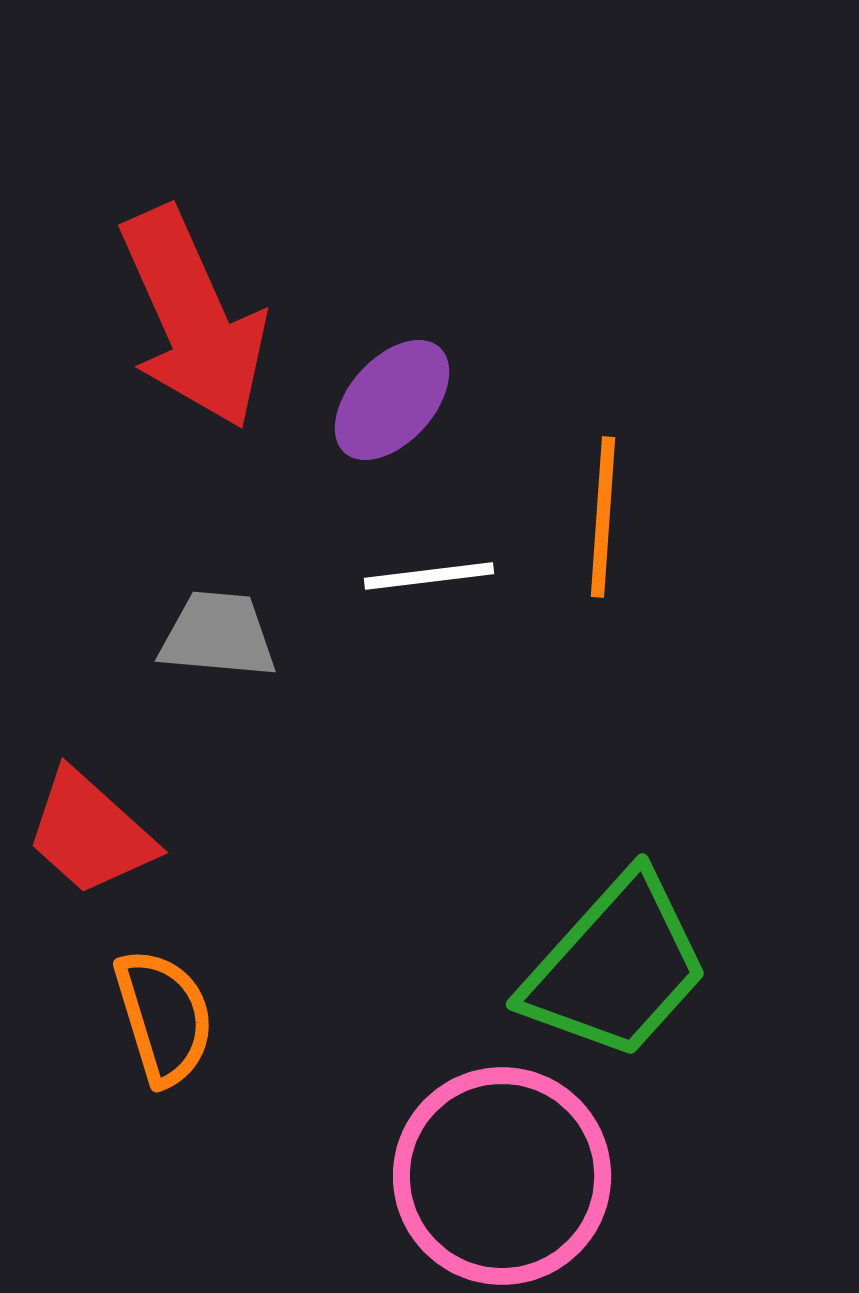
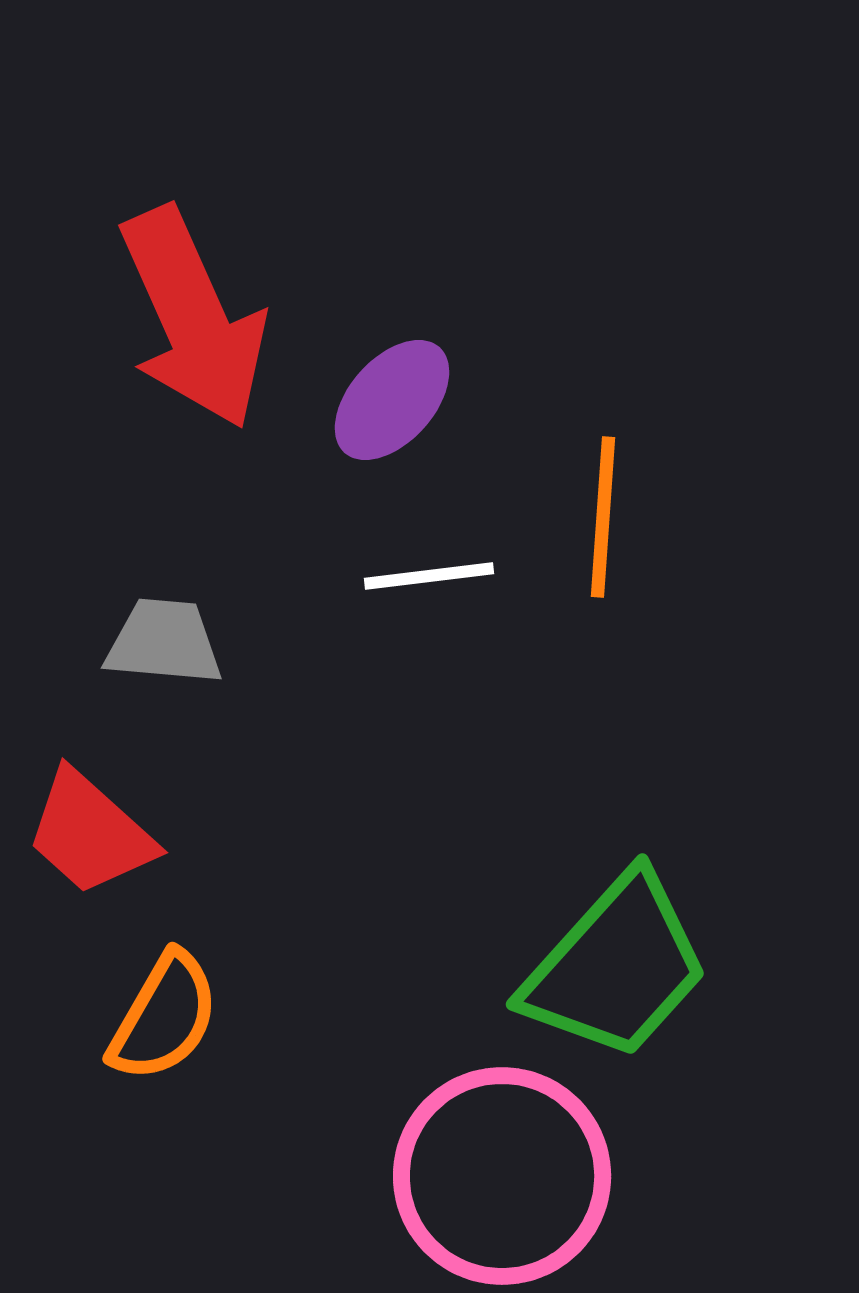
gray trapezoid: moved 54 px left, 7 px down
orange semicircle: rotated 47 degrees clockwise
